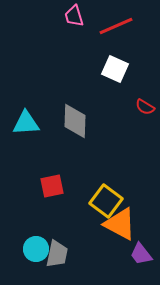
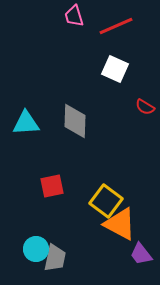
gray trapezoid: moved 2 px left, 4 px down
